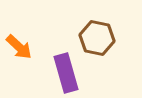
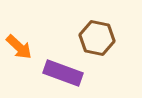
purple rectangle: moved 3 px left; rotated 54 degrees counterclockwise
